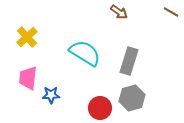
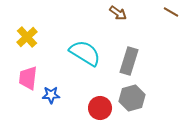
brown arrow: moved 1 px left, 1 px down
